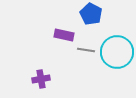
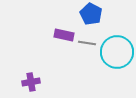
gray line: moved 1 px right, 7 px up
purple cross: moved 10 px left, 3 px down
